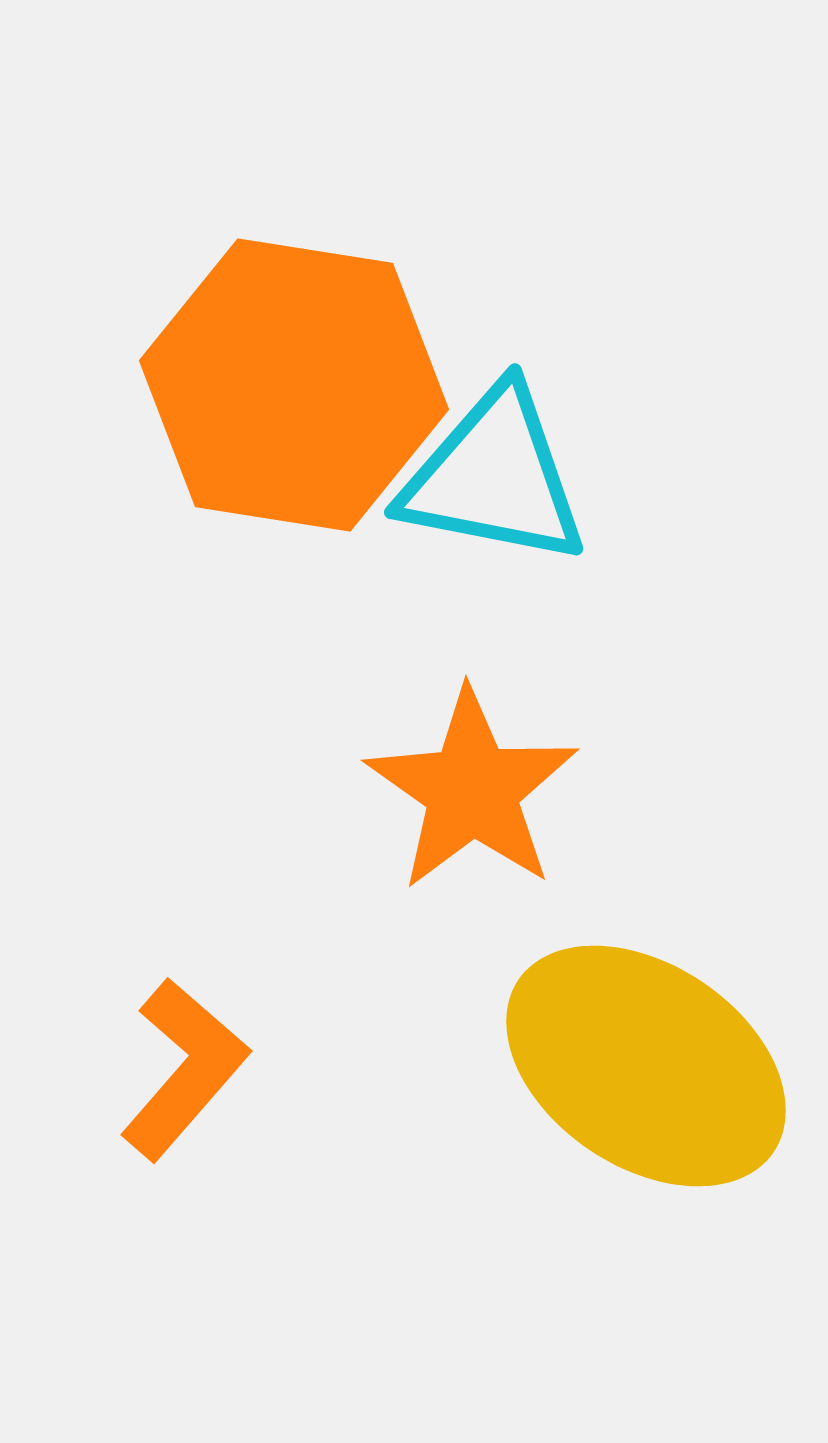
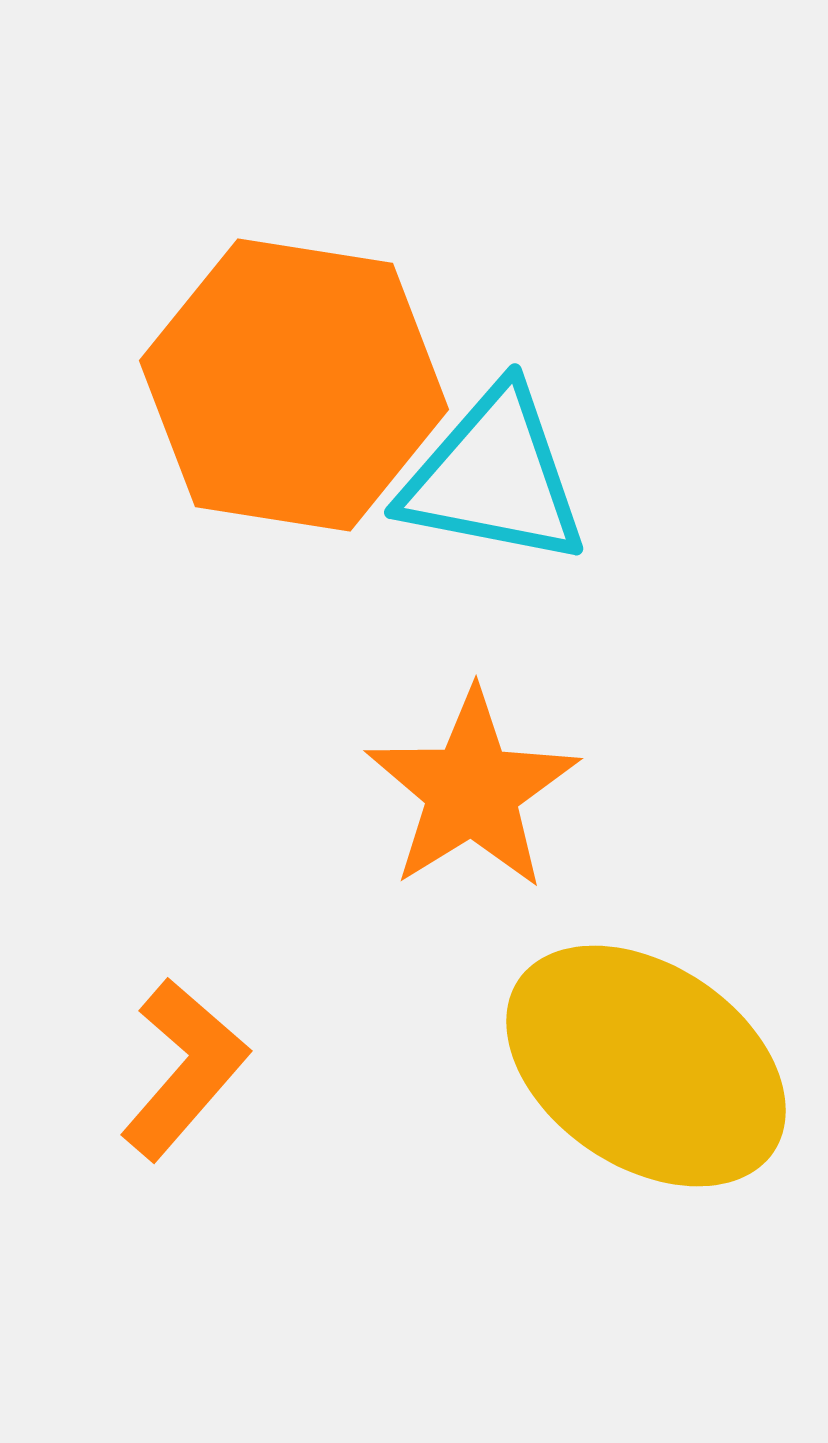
orange star: rotated 5 degrees clockwise
